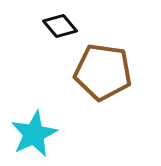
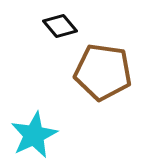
cyan star: moved 1 px down
